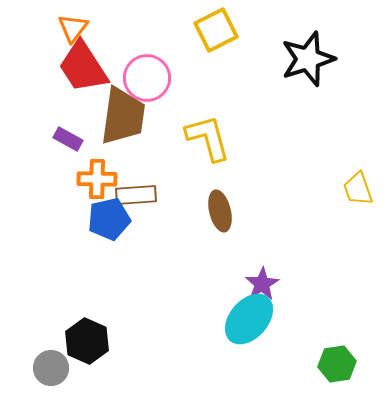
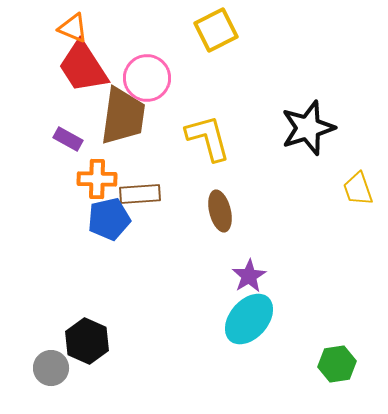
orange triangle: rotated 44 degrees counterclockwise
black star: moved 69 px down
brown rectangle: moved 4 px right, 1 px up
purple star: moved 13 px left, 8 px up
